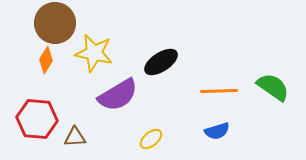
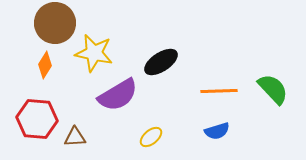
orange diamond: moved 1 px left, 5 px down
green semicircle: moved 2 px down; rotated 12 degrees clockwise
yellow ellipse: moved 2 px up
